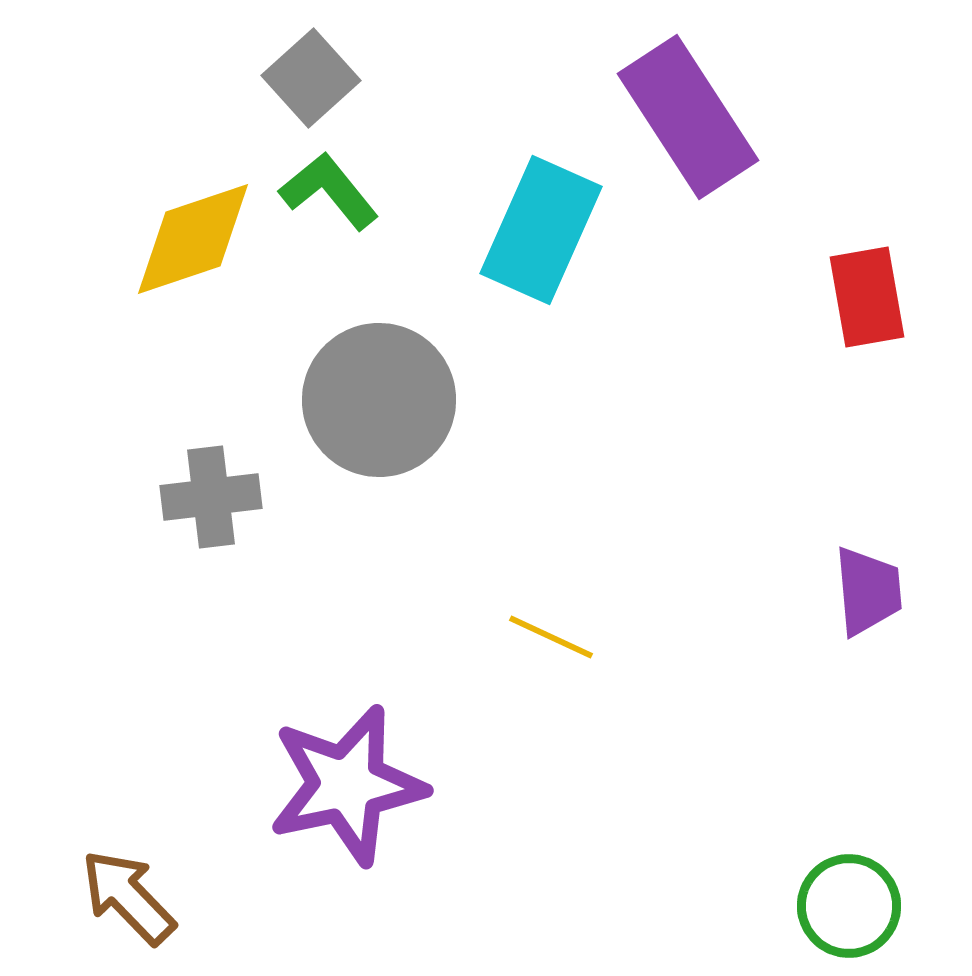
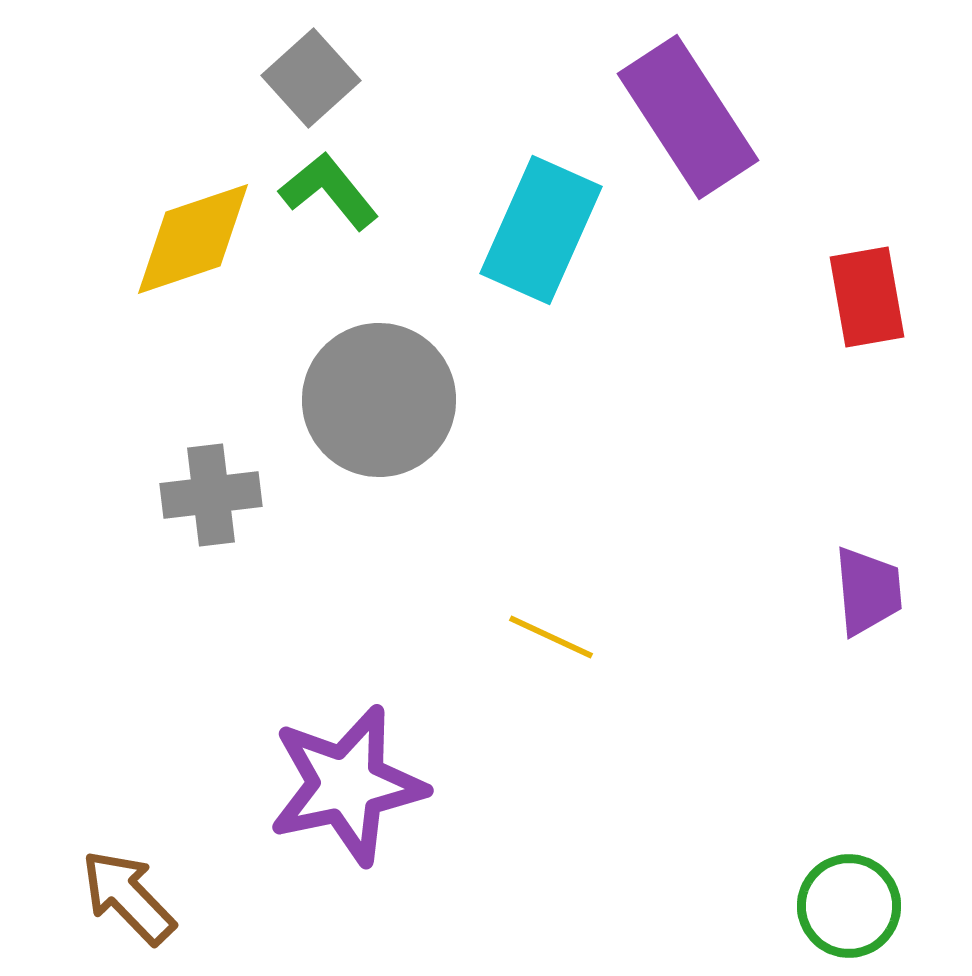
gray cross: moved 2 px up
